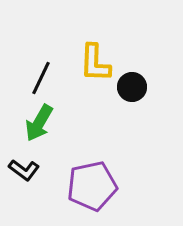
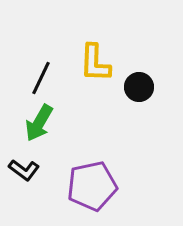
black circle: moved 7 px right
